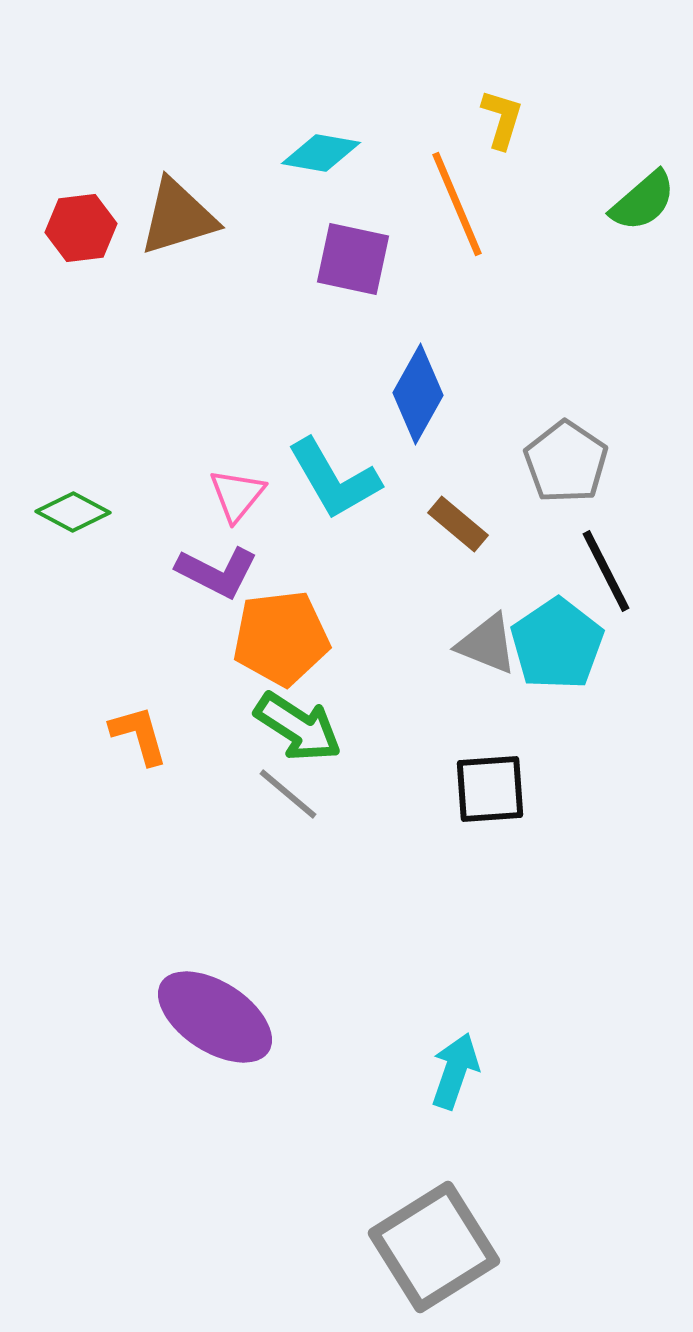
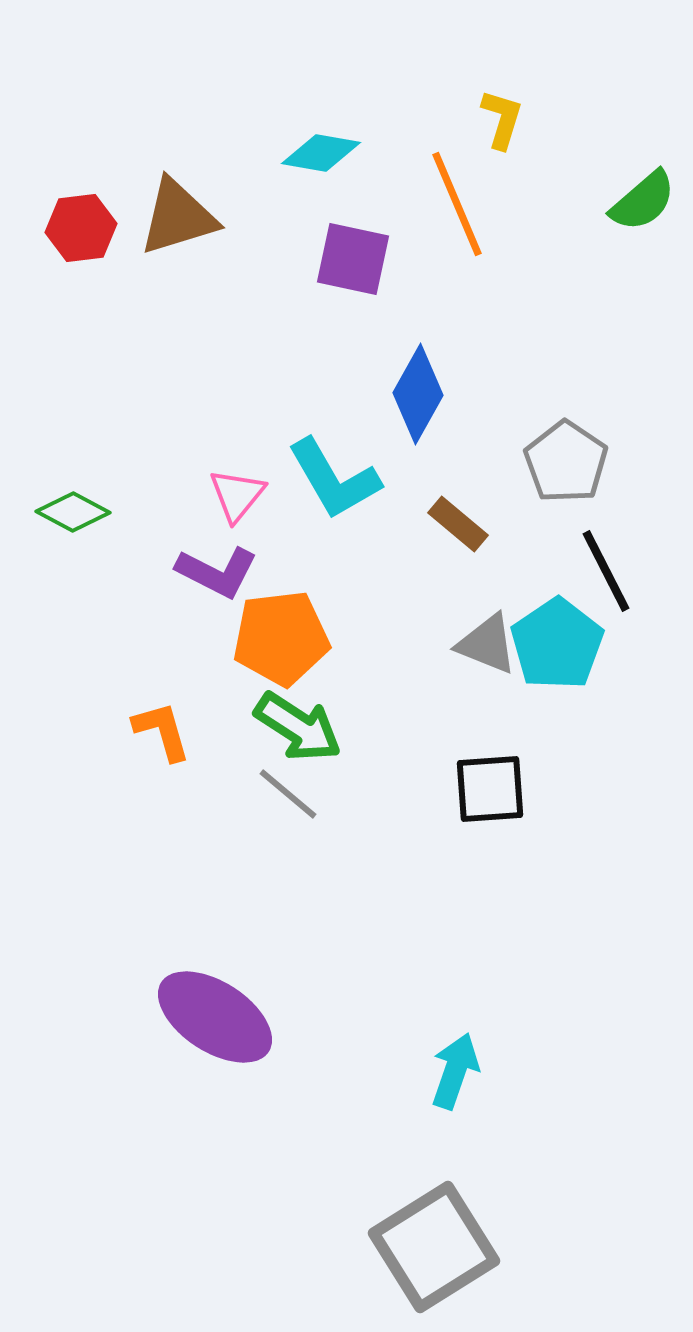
orange L-shape: moved 23 px right, 4 px up
